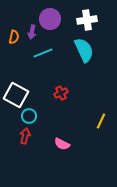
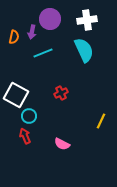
red arrow: rotated 35 degrees counterclockwise
